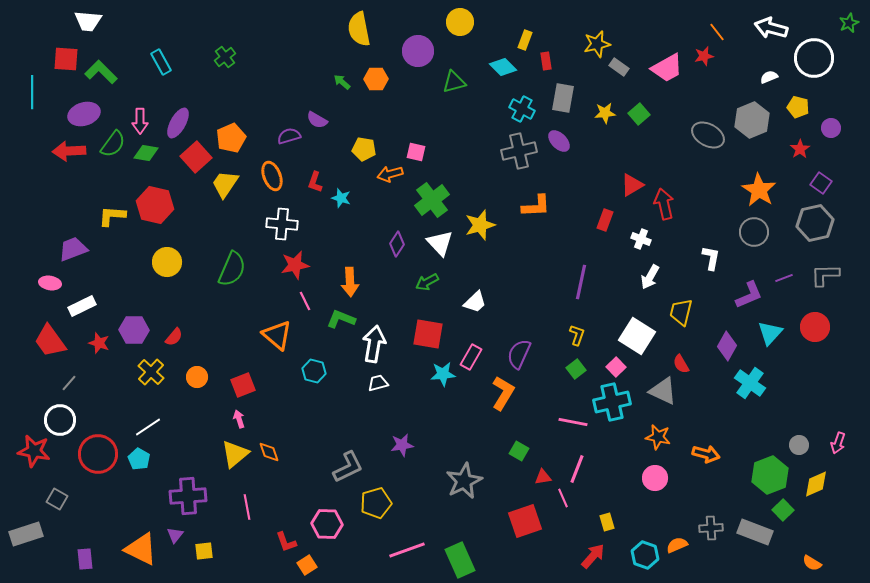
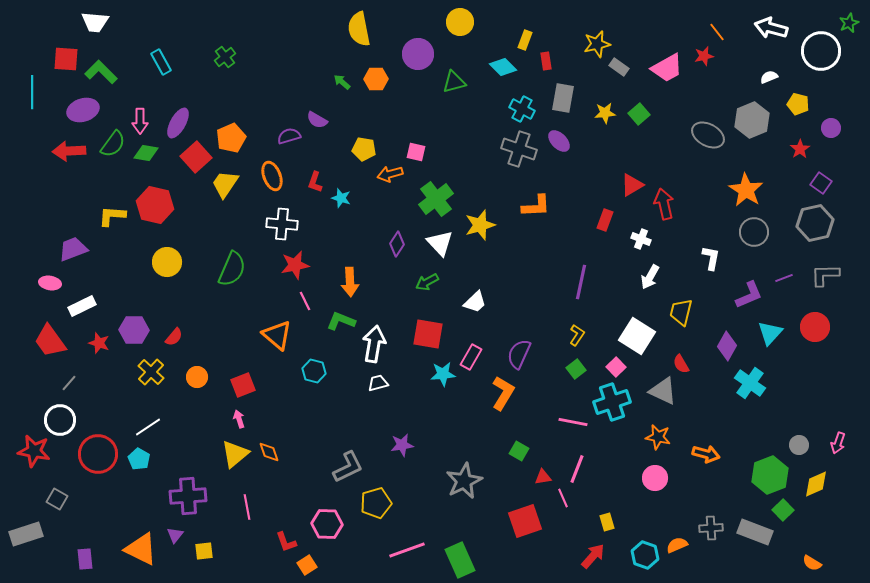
white trapezoid at (88, 21): moved 7 px right, 1 px down
purple circle at (418, 51): moved 3 px down
white circle at (814, 58): moved 7 px right, 7 px up
yellow pentagon at (798, 107): moved 3 px up
purple ellipse at (84, 114): moved 1 px left, 4 px up
gray cross at (519, 151): moved 2 px up; rotated 32 degrees clockwise
orange star at (759, 190): moved 13 px left
green cross at (432, 200): moved 4 px right, 1 px up
green L-shape at (341, 319): moved 2 px down
yellow L-shape at (577, 335): rotated 15 degrees clockwise
cyan cross at (612, 402): rotated 6 degrees counterclockwise
